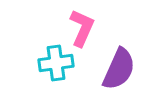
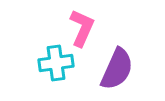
purple semicircle: moved 2 px left
